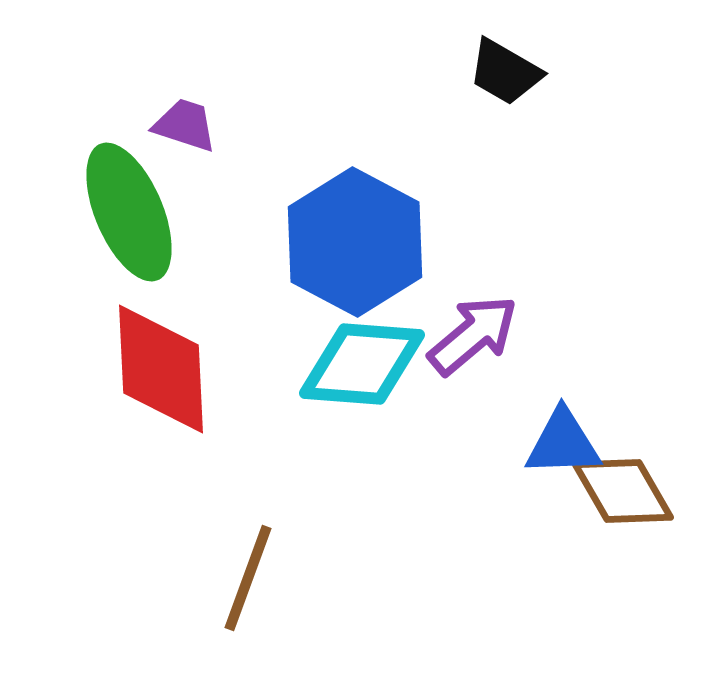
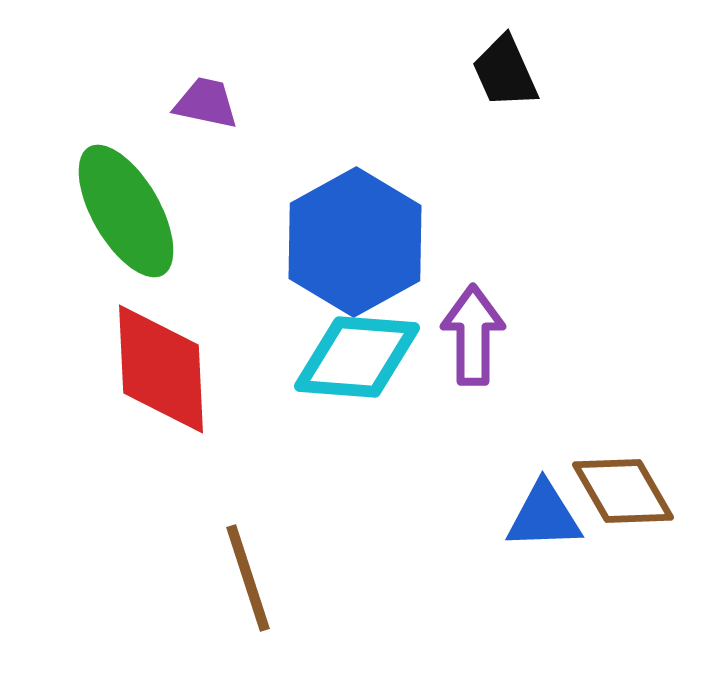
black trapezoid: rotated 36 degrees clockwise
purple trapezoid: moved 21 px right, 22 px up; rotated 6 degrees counterclockwise
green ellipse: moved 3 px left, 1 px up; rotated 7 degrees counterclockwise
blue hexagon: rotated 3 degrees clockwise
purple arrow: rotated 50 degrees counterclockwise
cyan diamond: moved 5 px left, 7 px up
blue triangle: moved 19 px left, 73 px down
brown line: rotated 38 degrees counterclockwise
